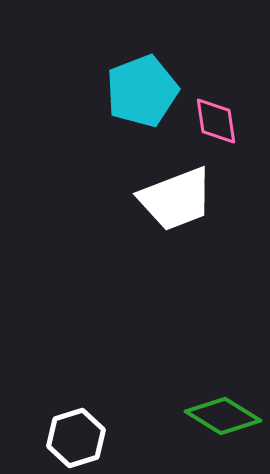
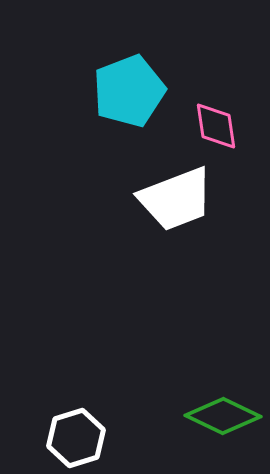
cyan pentagon: moved 13 px left
pink diamond: moved 5 px down
green diamond: rotated 6 degrees counterclockwise
